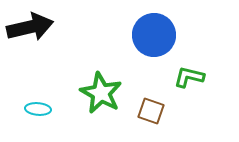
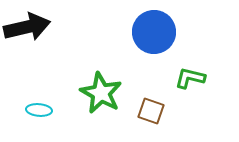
black arrow: moved 3 px left
blue circle: moved 3 px up
green L-shape: moved 1 px right, 1 px down
cyan ellipse: moved 1 px right, 1 px down
